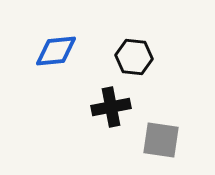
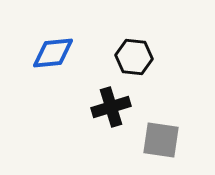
blue diamond: moved 3 px left, 2 px down
black cross: rotated 6 degrees counterclockwise
